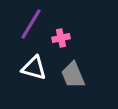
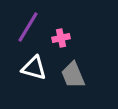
purple line: moved 3 px left, 3 px down
